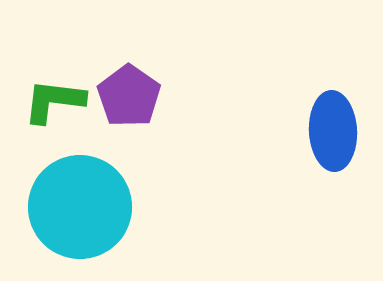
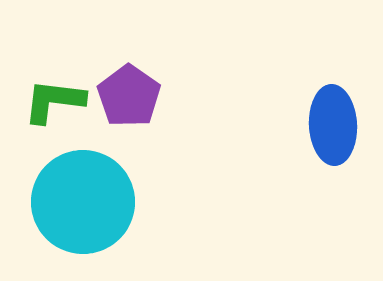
blue ellipse: moved 6 px up
cyan circle: moved 3 px right, 5 px up
